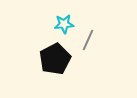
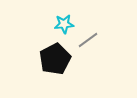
gray line: rotated 30 degrees clockwise
